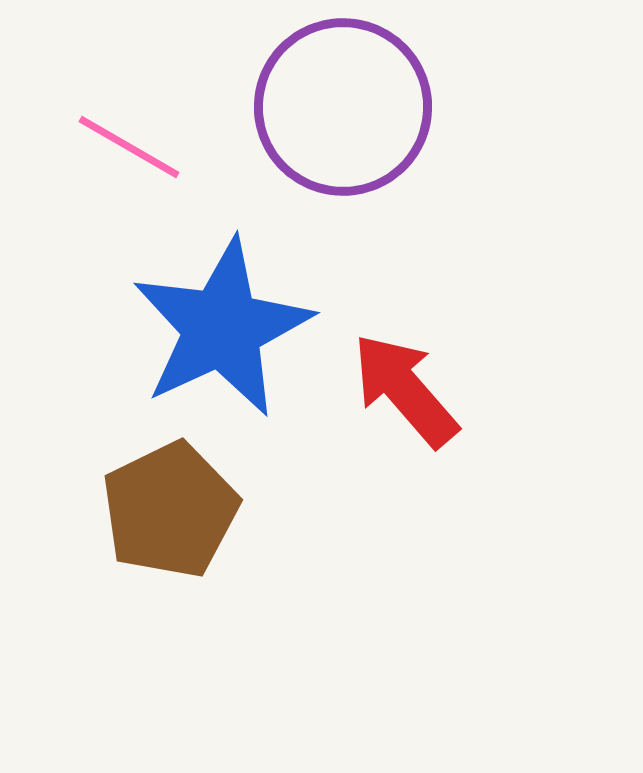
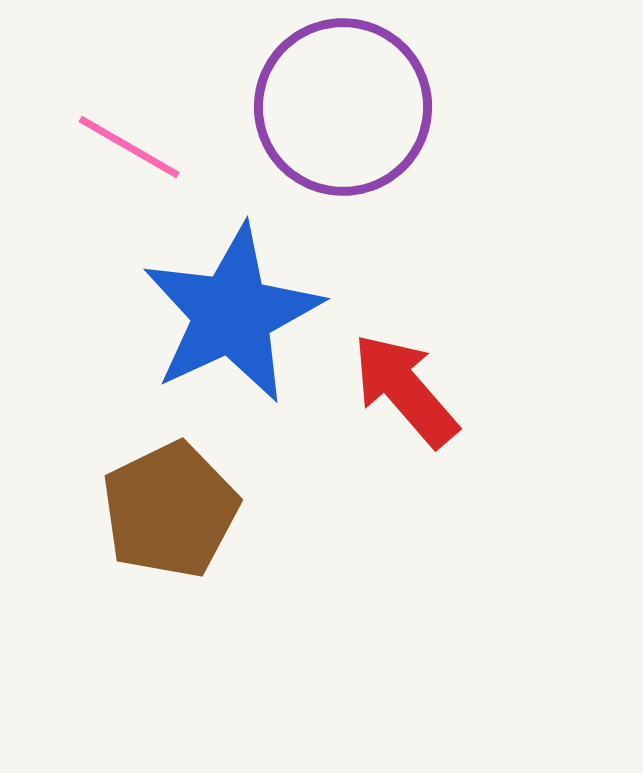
blue star: moved 10 px right, 14 px up
